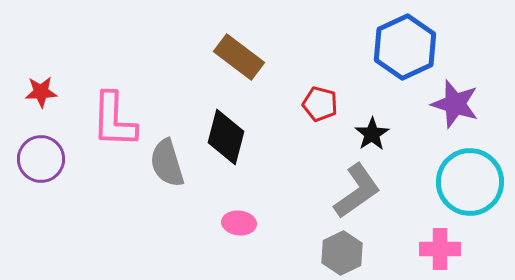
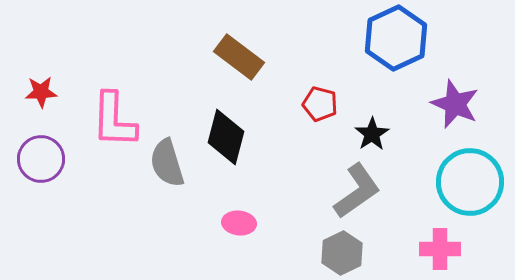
blue hexagon: moved 9 px left, 9 px up
purple star: rotated 6 degrees clockwise
